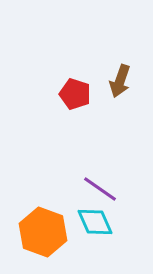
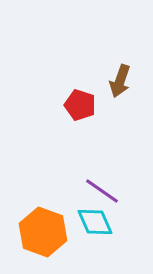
red pentagon: moved 5 px right, 11 px down
purple line: moved 2 px right, 2 px down
